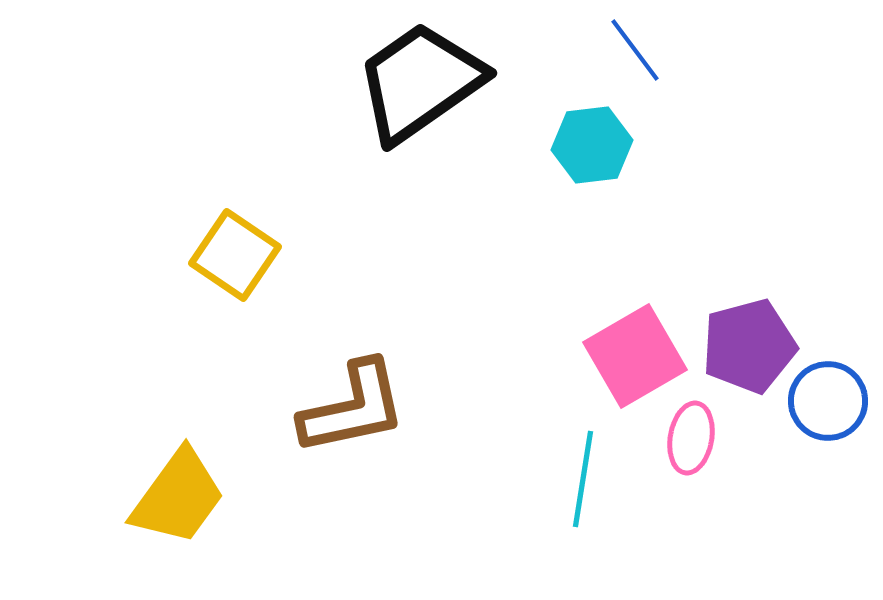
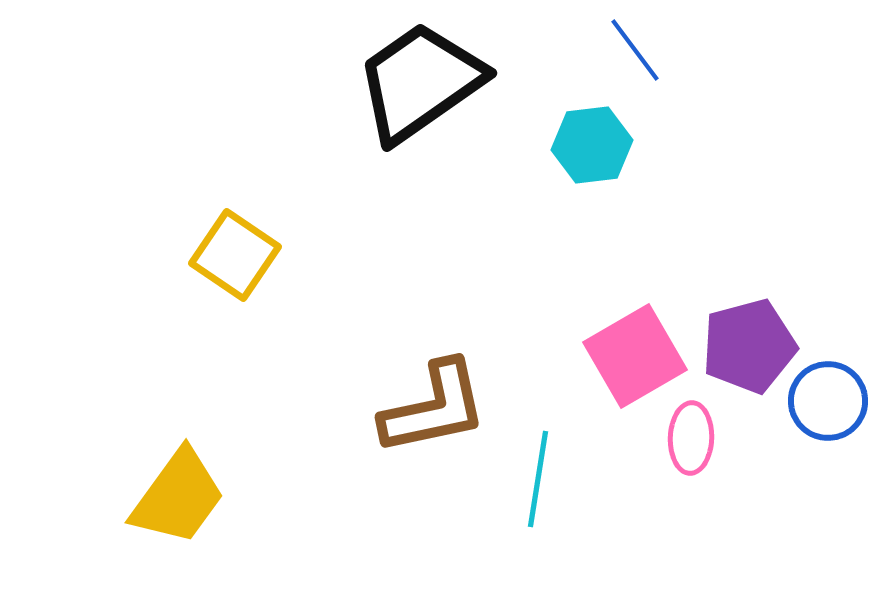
brown L-shape: moved 81 px right
pink ellipse: rotated 8 degrees counterclockwise
cyan line: moved 45 px left
